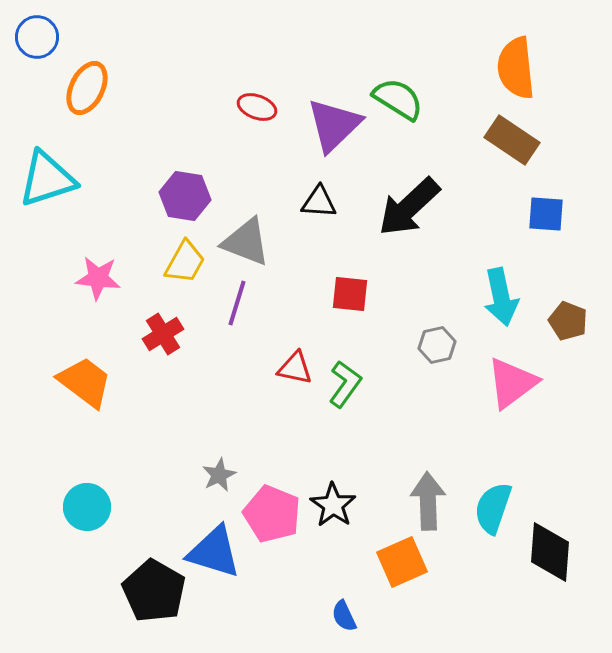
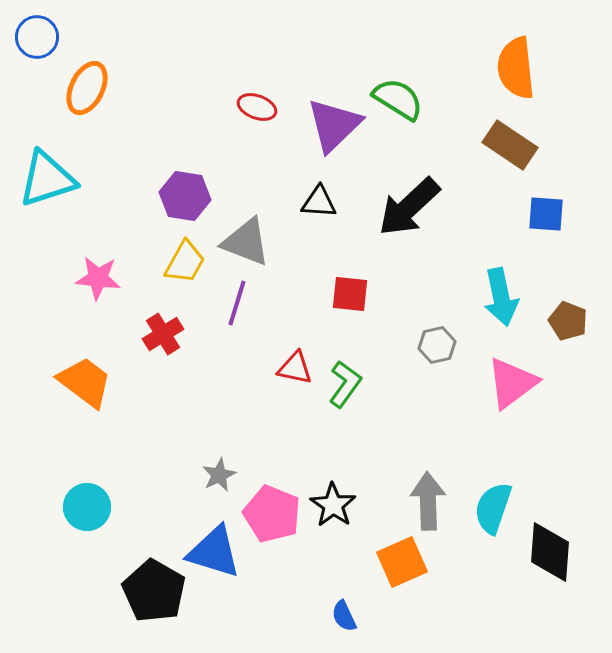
brown rectangle: moved 2 px left, 5 px down
